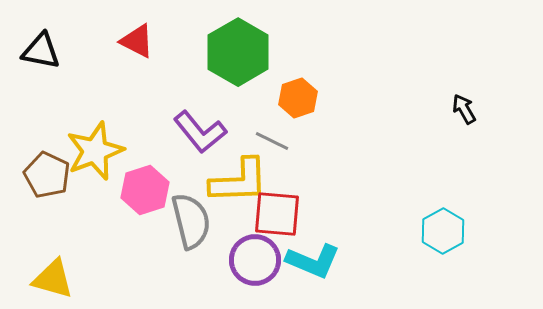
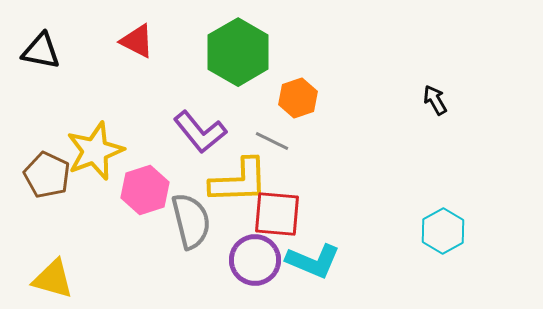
black arrow: moved 29 px left, 9 px up
